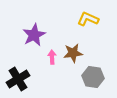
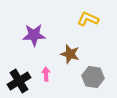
purple star: rotated 25 degrees clockwise
brown star: moved 3 px left, 1 px down; rotated 24 degrees clockwise
pink arrow: moved 6 px left, 17 px down
black cross: moved 1 px right, 2 px down
